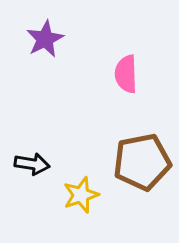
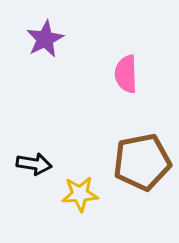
black arrow: moved 2 px right
yellow star: moved 1 px left, 1 px up; rotated 15 degrees clockwise
